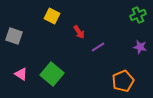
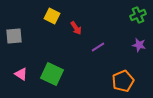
red arrow: moved 3 px left, 4 px up
gray square: rotated 24 degrees counterclockwise
purple star: moved 1 px left, 2 px up
green square: rotated 15 degrees counterclockwise
